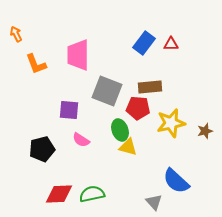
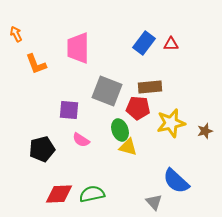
pink trapezoid: moved 7 px up
